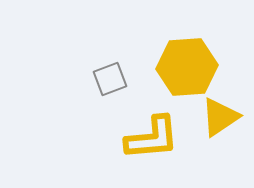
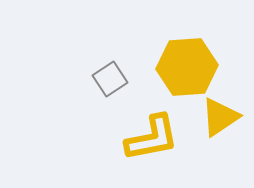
gray square: rotated 12 degrees counterclockwise
yellow L-shape: rotated 6 degrees counterclockwise
